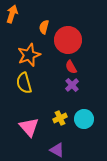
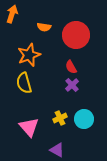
orange semicircle: rotated 96 degrees counterclockwise
red circle: moved 8 px right, 5 px up
